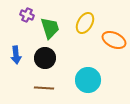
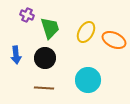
yellow ellipse: moved 1 px right, 9 px down
